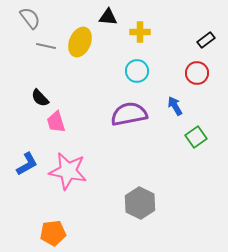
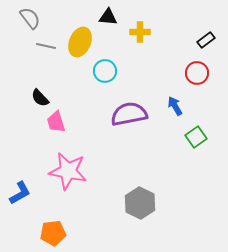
cyan circle: moved 32 px left
blue L-shape: moved 7 px left, 29 px down
